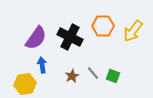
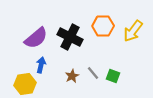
purple semicircle: rotated 15 degrees clockwise
blue arrow: moved 1 px left; rotated 21 degrees clockwise
